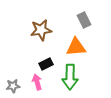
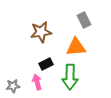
brown star: moved 2 px down
